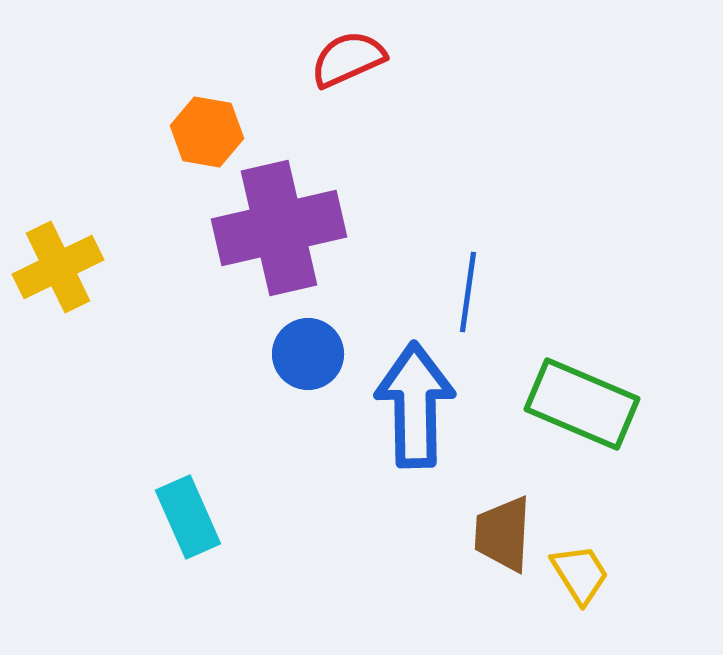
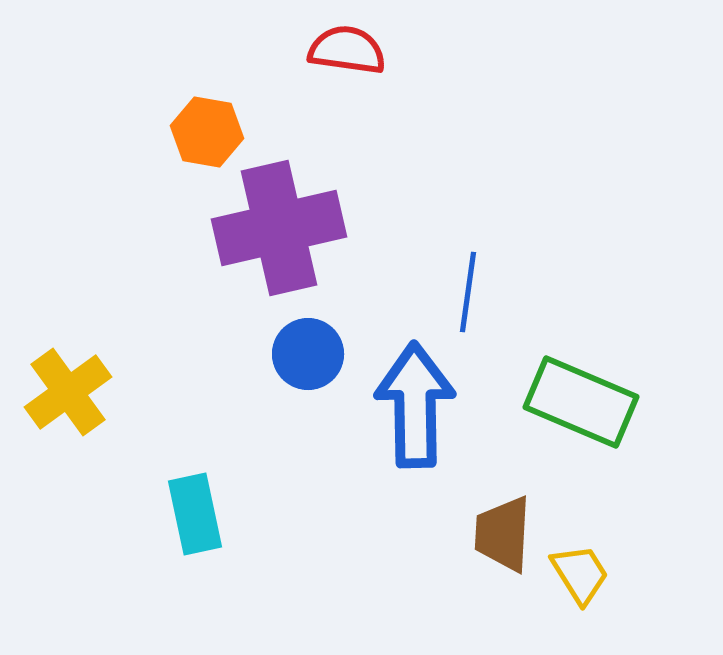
red semicircle: moved 1 px left, 9 px up; rotated 32 degrees clockwise
yellow cross: moved 10 px right, 125 px down; rotated 10 degrees counterclockwise
green rectangle: moved 1 px left, 2 px up
cyan rectangle: moved 7 px right, 3 px up; rotated 12 degrees clockwise
